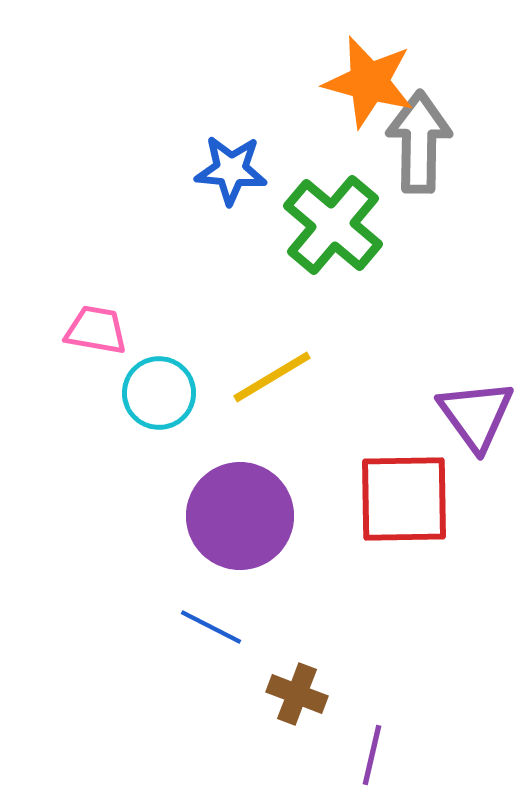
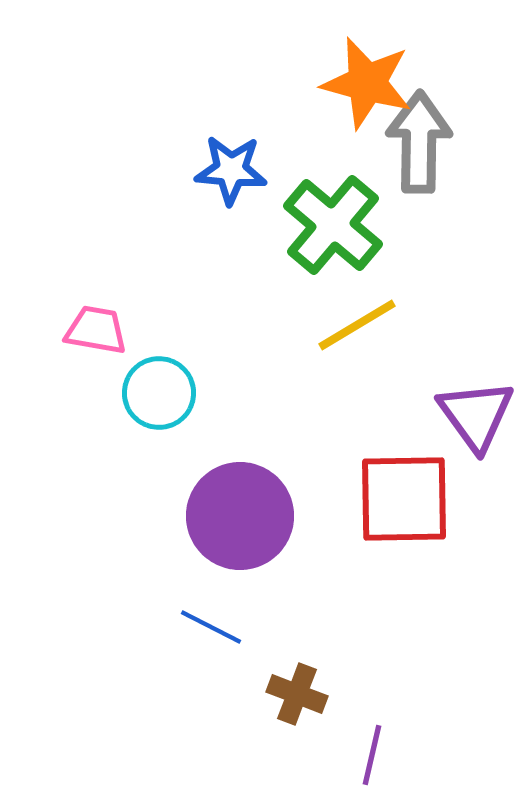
orange star: moved 2 px left, 1 px down
yellow line: moved 85 px right, 52 px up
